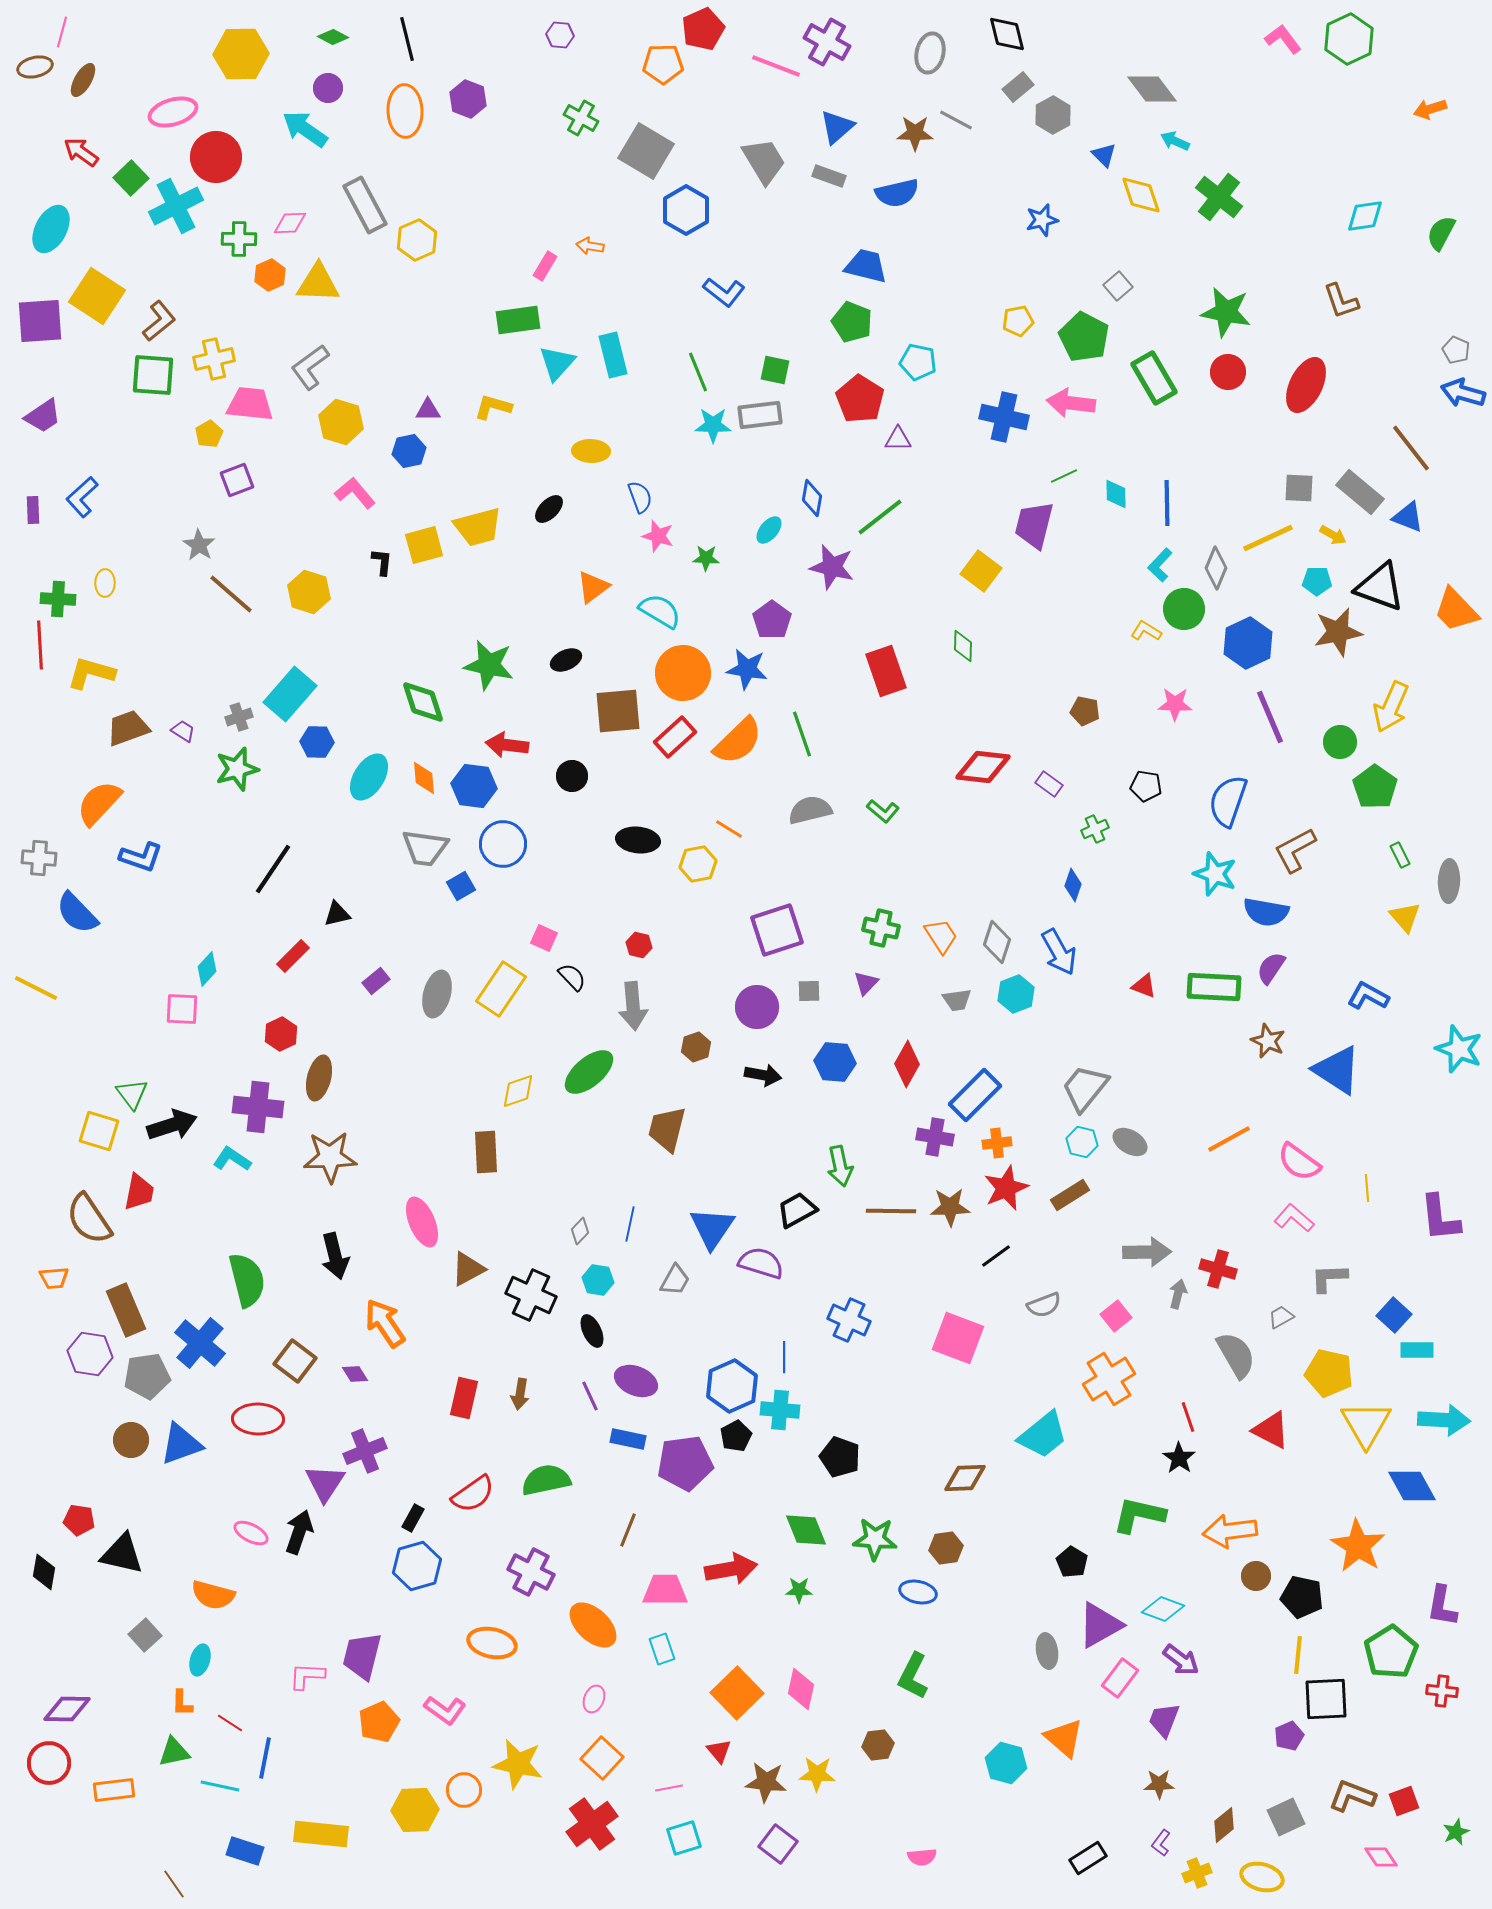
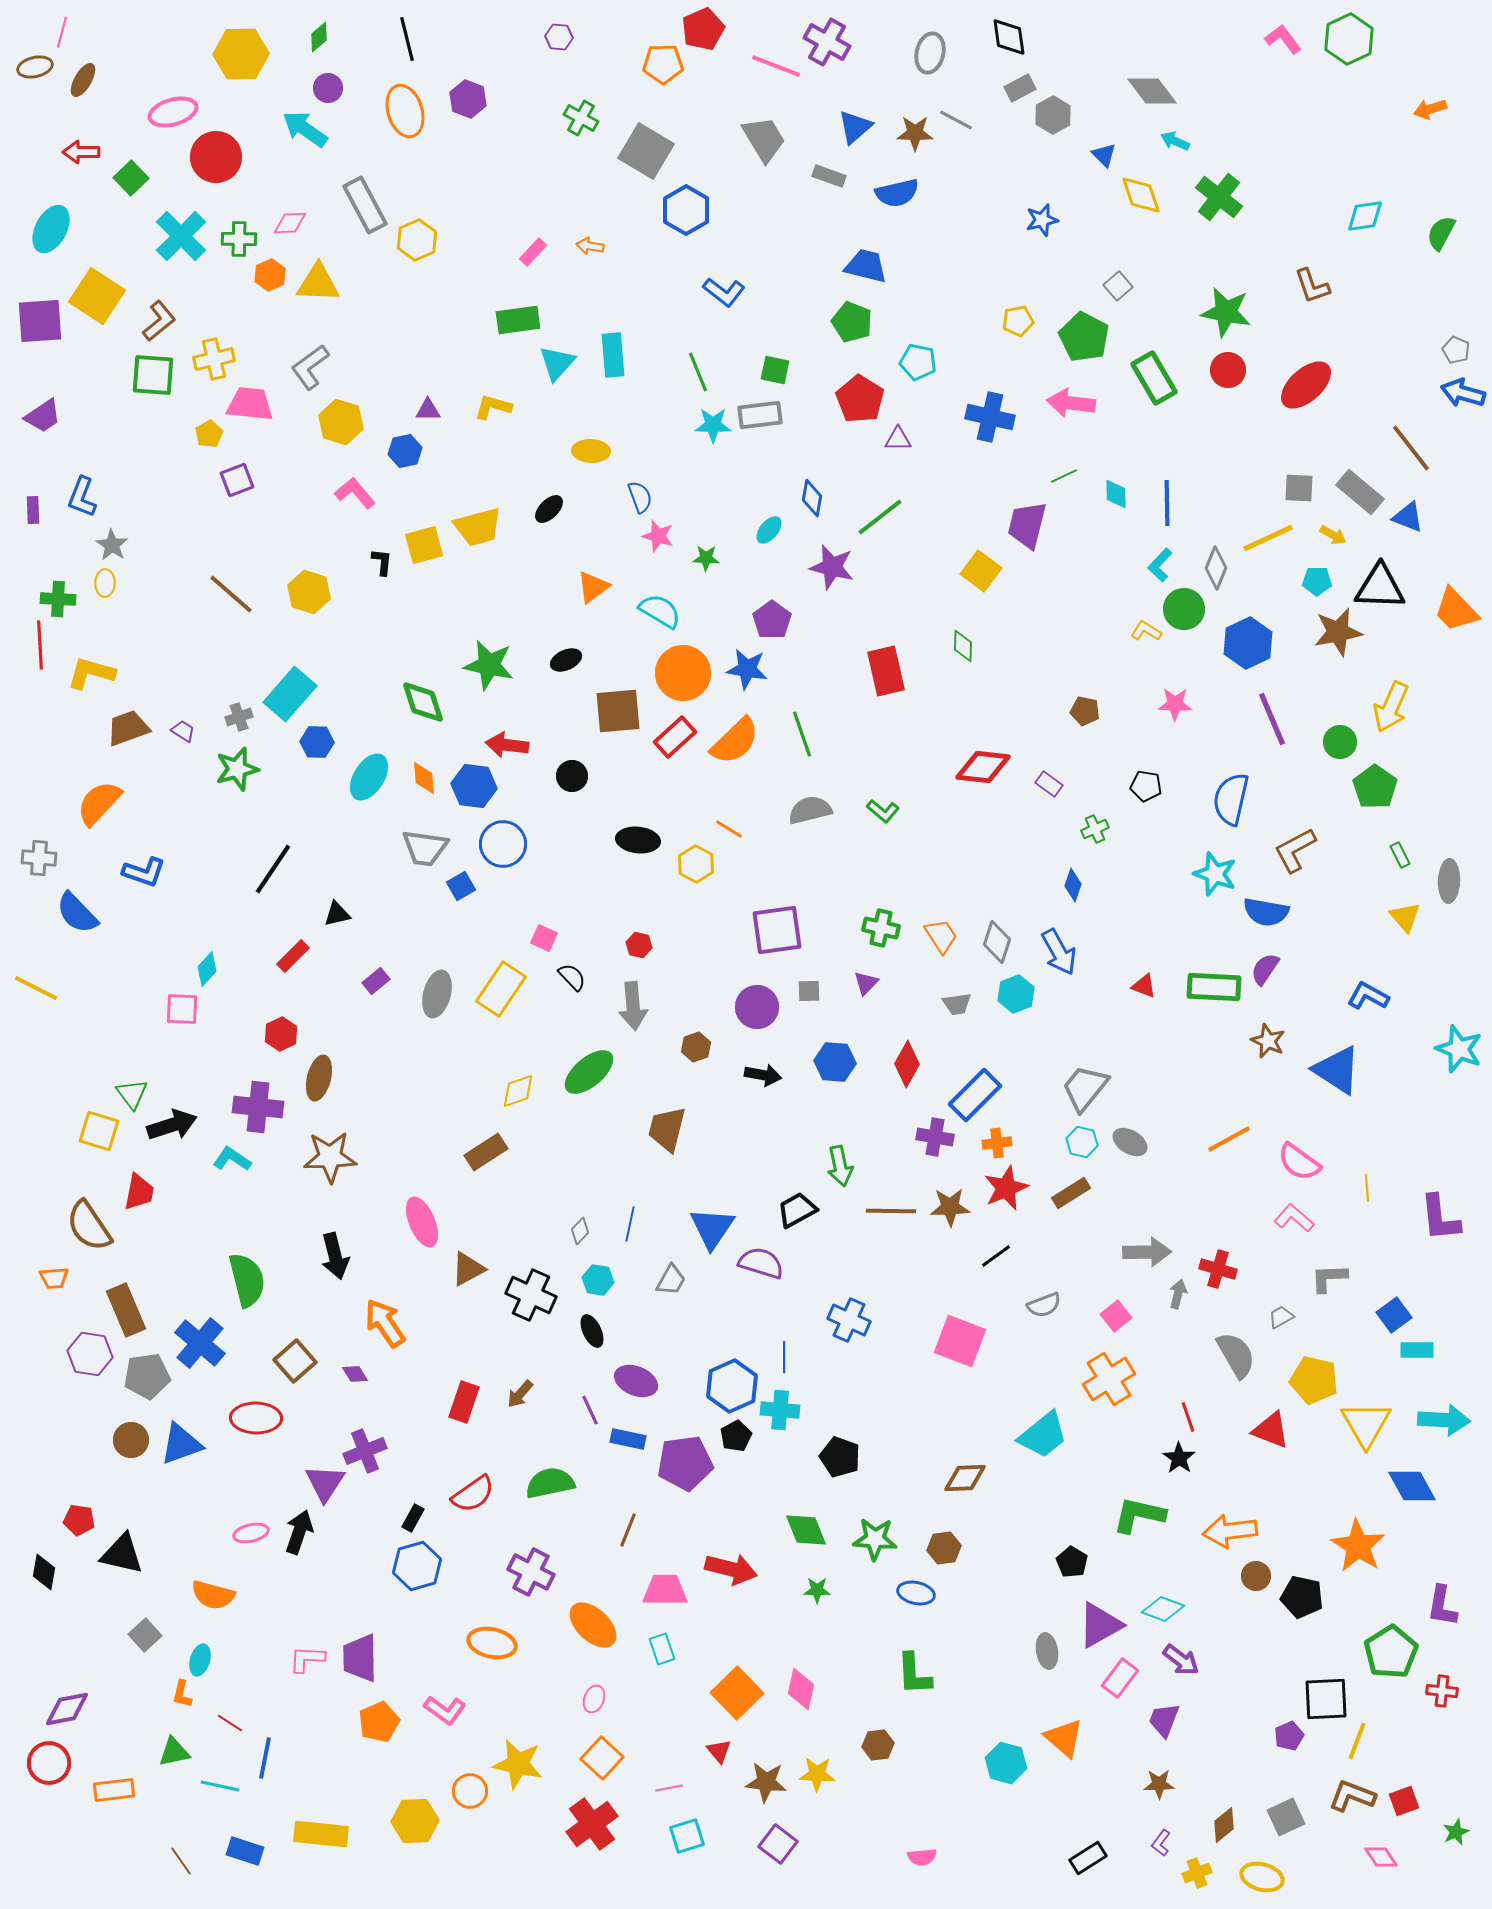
black diamond at (1007, 34): moved 2 px right, 3 px down; rotated 6 degrees clockwise
purple hexagon at (560, 35): moved 1 px left, 2 px down
green diamond at (333, 37): moved 14 px left; rotated 68 degrees counterclockwise
gray rectangle at (1018, 87): moved 2 px right, 1 px down; rotated 12 degrees clockwise
gray diamond at (1152, 89): moved 2 px down
orange ellipse at (405, 111): rotated 15 degrees counterclockwise
blue triangle at (837, 127): moved 18 px right
red arrow at (81, 152): rotated 36 degrees counterclockwise
gray trapezoid at (764, 161): moved 22 px up
cyan cross at (176, 206): moved 5 px right, 30 px down; rotated 18 degrees counterclockwise
pink rectangle at (545, 266): moved 12 px left, 14 px up; rotated 12 degrees clockwise
brown L-shape at (1341, 301): moved 29 px left, 15 px up
cyan rectangle at (613, 355): rotated 9 degrees clockwise
red circle at (1228, 372): moved 2 px up
red ellipse at (1306, 385): rotated 22 degrees clockwise
blue cross at (1004, 417): moved 14 px left
blue hexagon at (409, 451): moved 4 px left
blue L-shape at (82, 497): rotated 27 degrees counterclockwise
purple trapezoid at (1034, 525): moved 7 px left
gray star at (199, 545): moved 87 px left
black triangle at (1380, 587): rotated 18 degrees counterclockwise
red rectangle at (886, 671): rotated 6 degrees clockwise
purple line at (1270, 717): moved 2 px right, 2 px down
orange semicircle at (738, 741): moved 3 px left
blue semicircle at (1228, 801): moved 3 px right, 2 px up; rotated 6 degrees counterclockwise
blue L-shape at (141, 857): moved 3 px right, 15 px down
yellow hexagon at (698, 864): moved 2 px left; rotated 21 degrees counterclockwise
purple square at (777, 930): rotated 10 degrees clockwise
purple semicircle at (1271, 968): moved 6 px left, 1 px down
gray trapezoid at (957, 1000): moved 4 px down
brown rectangle at (486, 1152): rotated 60 degrees clockwise
brown rectangle at (1070, 1195): moved 1 px right, 2 px up
brown semicircle at (89, 1219): moved 7 px down
gray trapezoid at (675, 1280): moved 4 px left
blue square at (1394, 1315): rotated 12 degrees clockwise
pink square at (958, 1338): moved 2 px right, 3 px down
brown square at (295, 1361): rotated 12 degrees clockwise
yellow pentagon at (1329, 1373): moved 15 px left, 7 px down
brown arrow at (520, 1394): rotated 32 degrees clockwise
purple line at (590, 1396): moved 14 px down
red rectangle at (464, 1398): moved 4 px down; rotated 6 degrees clockwise
red ellipse at (258, 1419): moved 2 px left, 1 px up
red triangle at (1271, 1430): rotated 6 degrees counterclockwise
green semicircle at (546, 1480): moved 4 px right, 3 px down
pink ellipse at (251, 1533): rotated 40 degrees counterclockwise
brown hexagon at (946, 1548): moved 2 px left
red arrow at (731, 1569): rotated 24 degrees clockwise
green star at (799, 1590): moved 18 px right
blue ellipse at (918, 1592): moved 2 px left, 1 px down
yellow line at (1298, 1655): moved 59 px right, 86 px down; rotated 15 degrees clockwise
purple trapezoid at (362, 1656): moved 2 px left, 2 px down; rotated 15 degrees counterclockwise
pink L-shape at (307, 1676): moved 17 px up
green L-shape at (913, 1676): moved 1 px right, 2 px up; rotated 30 degrees counterclockwise
orange L-shape at (182, 1703): moved 9 px up; rotated 12 degrees clockwise
purple diamond at (67, 1709): rotated 12 degrees counterclockwise
orange circle at (464, 1790): moved 6 px right, 1 px down
yellow hexagon at (415, 1810): moved 11 px down
cyan square at (684, 1838): moved 3 px right, 2 px up
brown line at (174, 1884): moved 7 px right, 23 px up
